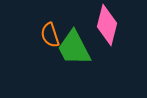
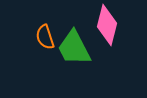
orange semicircle: moved 5 px left, 2 px down
